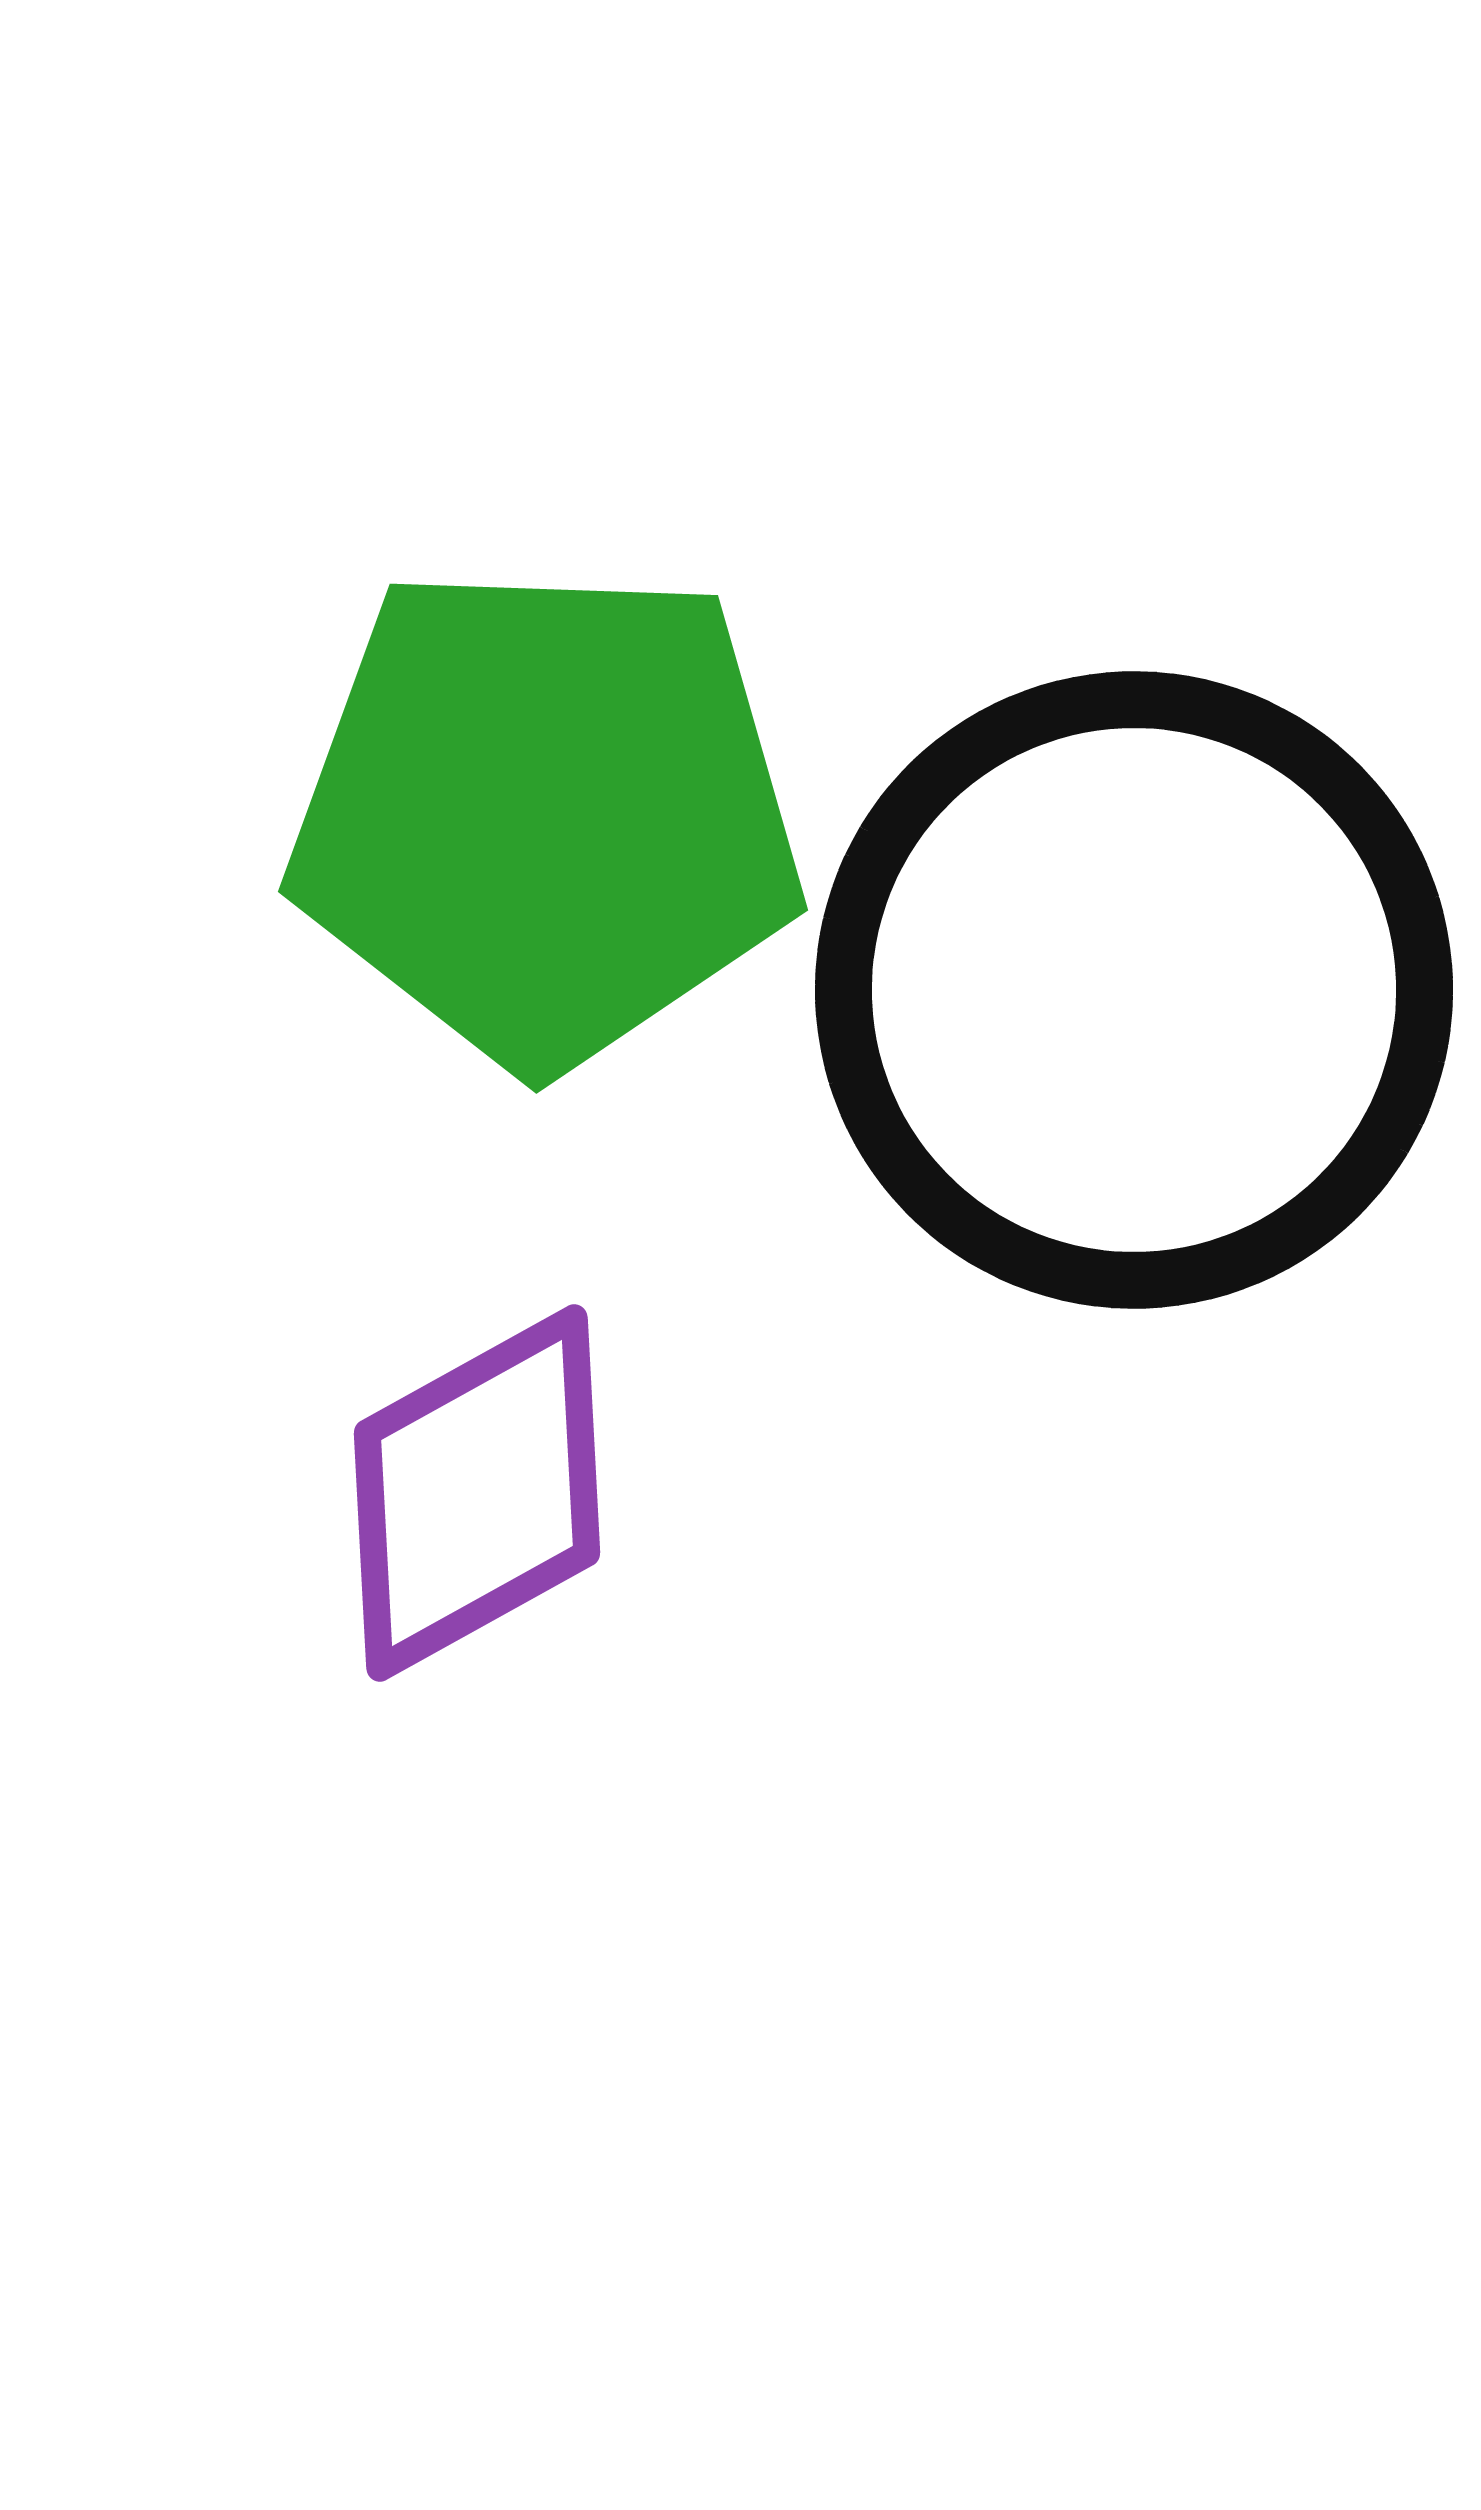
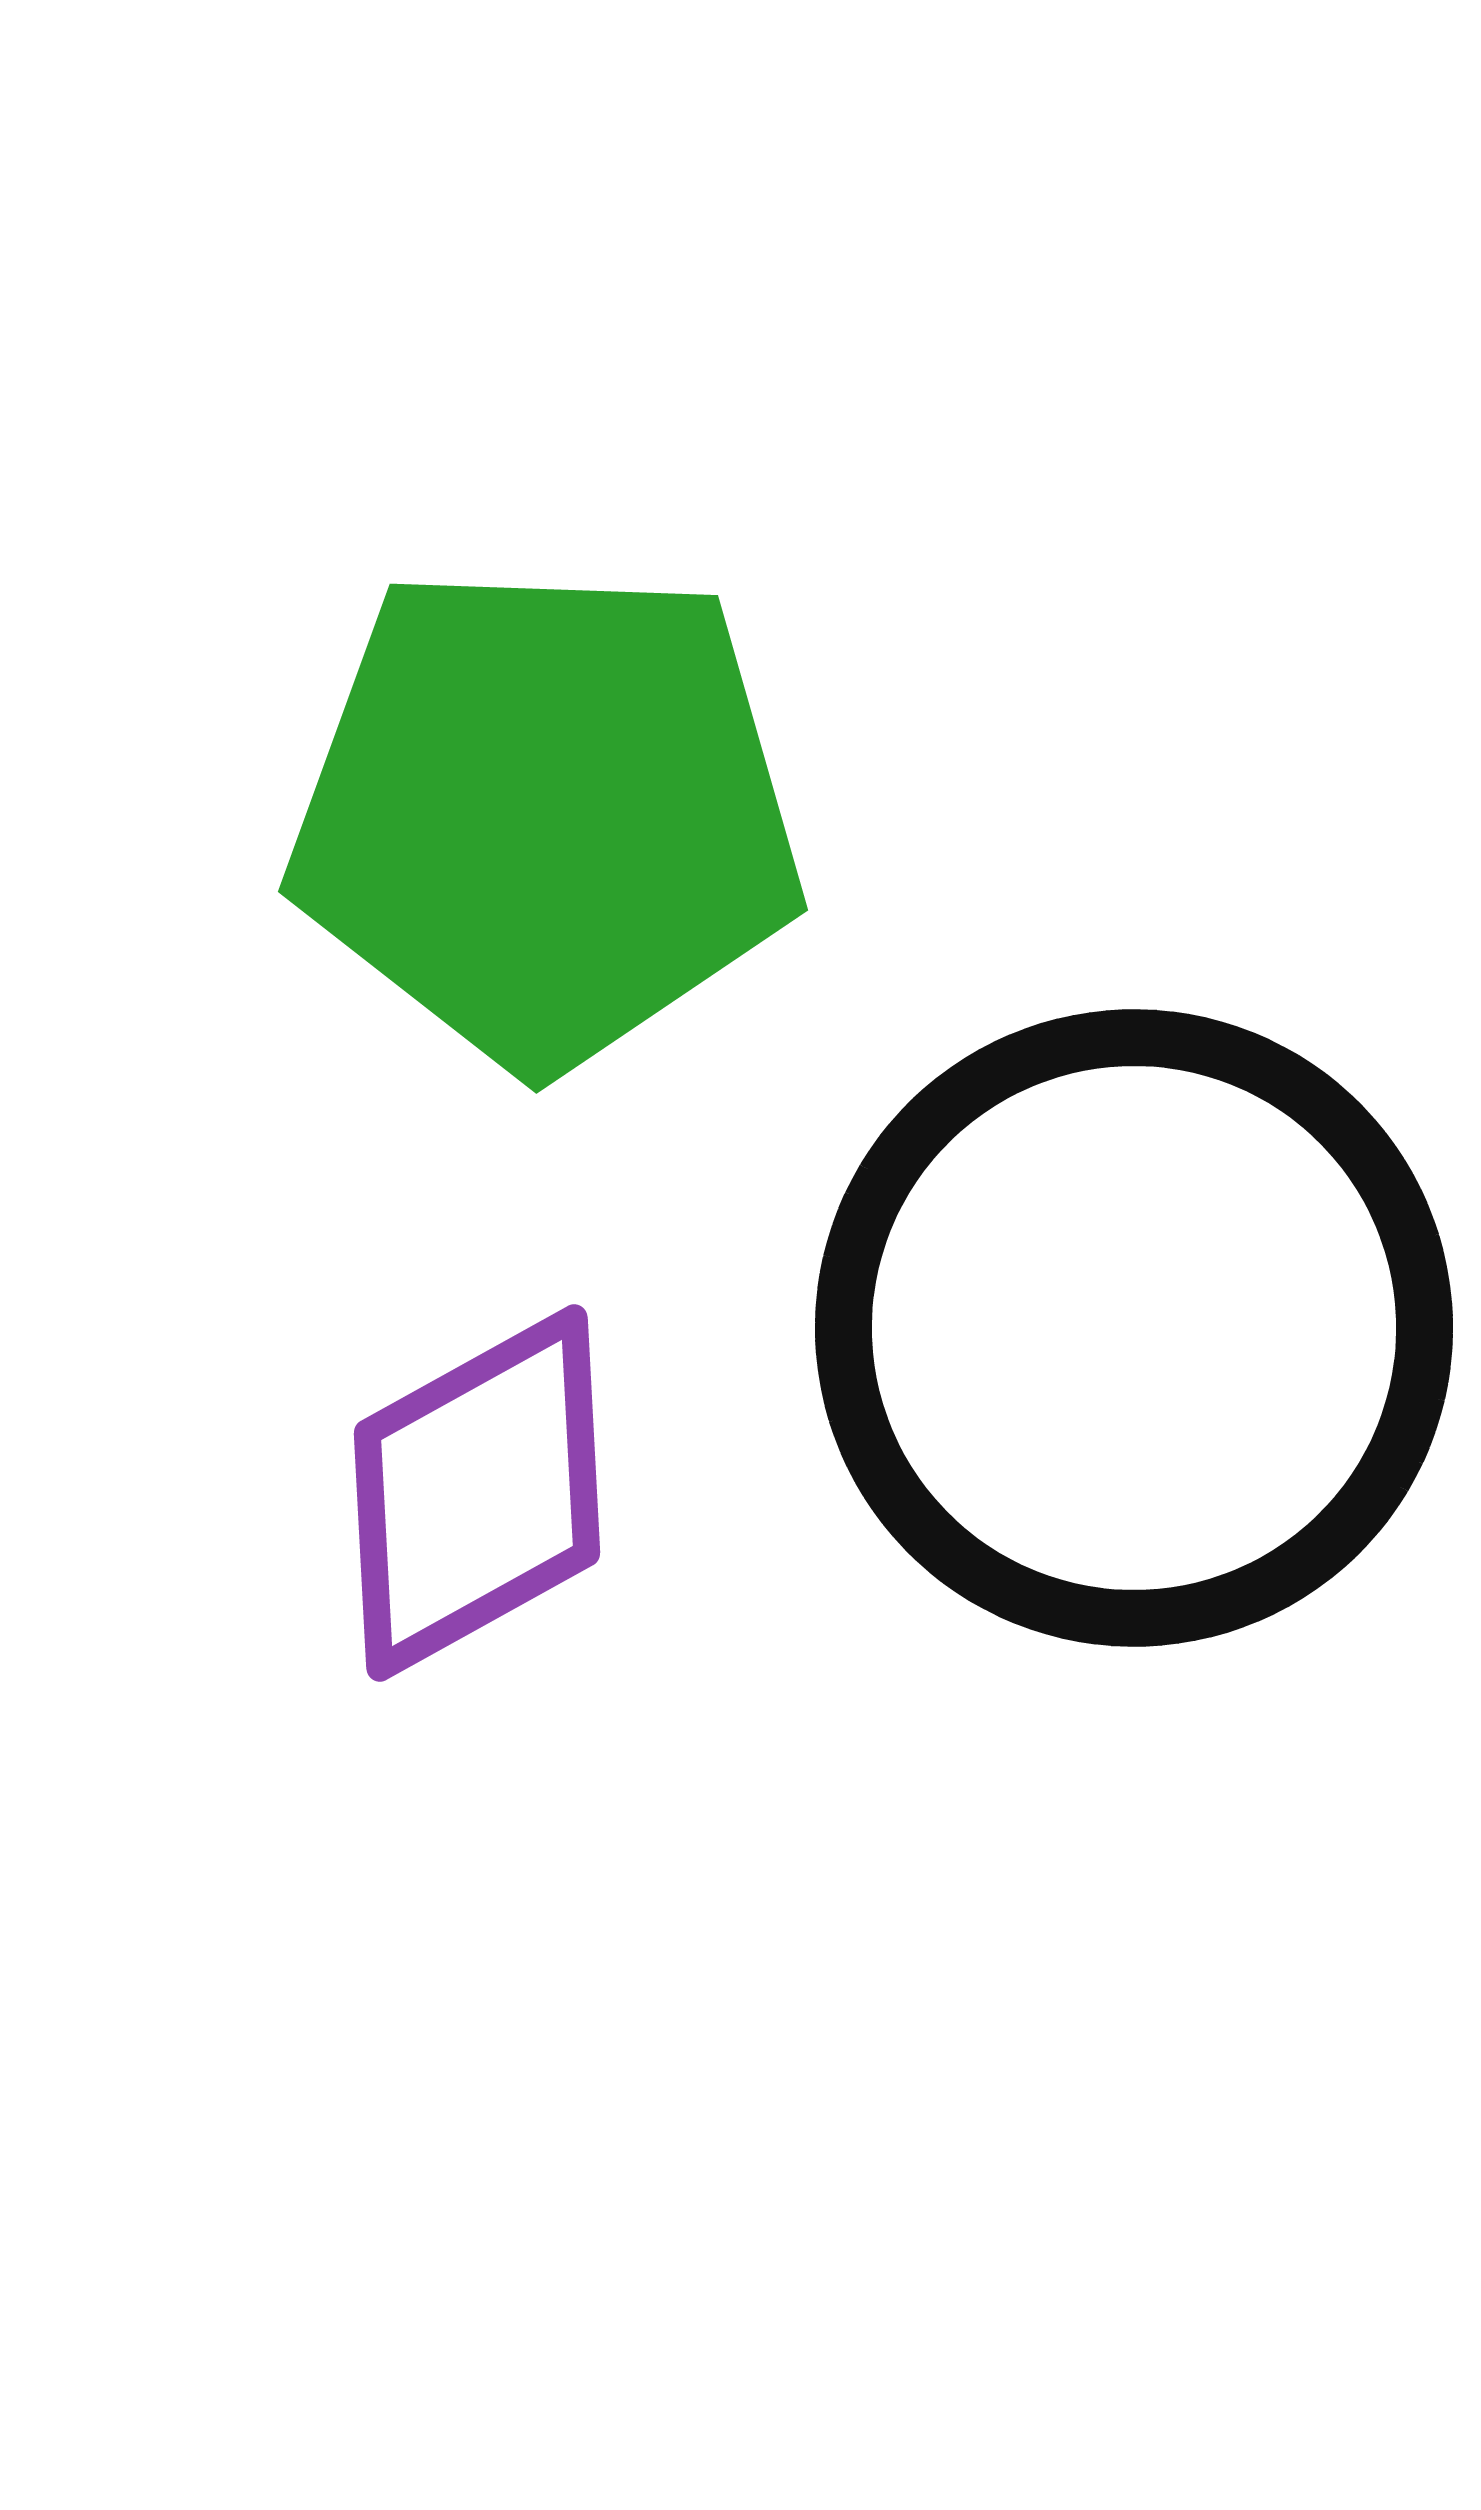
black circle: moved 338 px down
